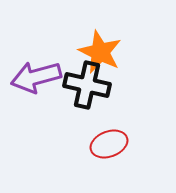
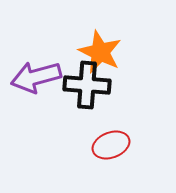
black cross: rotated 9 degrees counterclockwise
red ellipse: moved 2 px right, 1 px down
